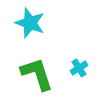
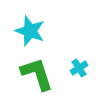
cyan star: moved 8 px down
